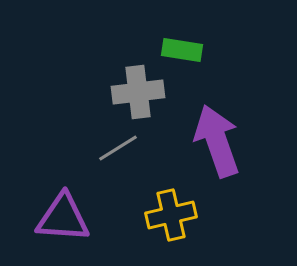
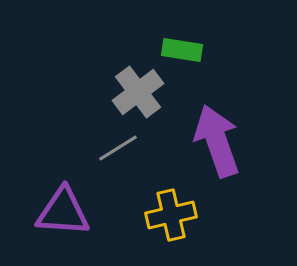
gray cross: rotated 30 degrees counterclockwise
purple triangle: moved 6 px up
